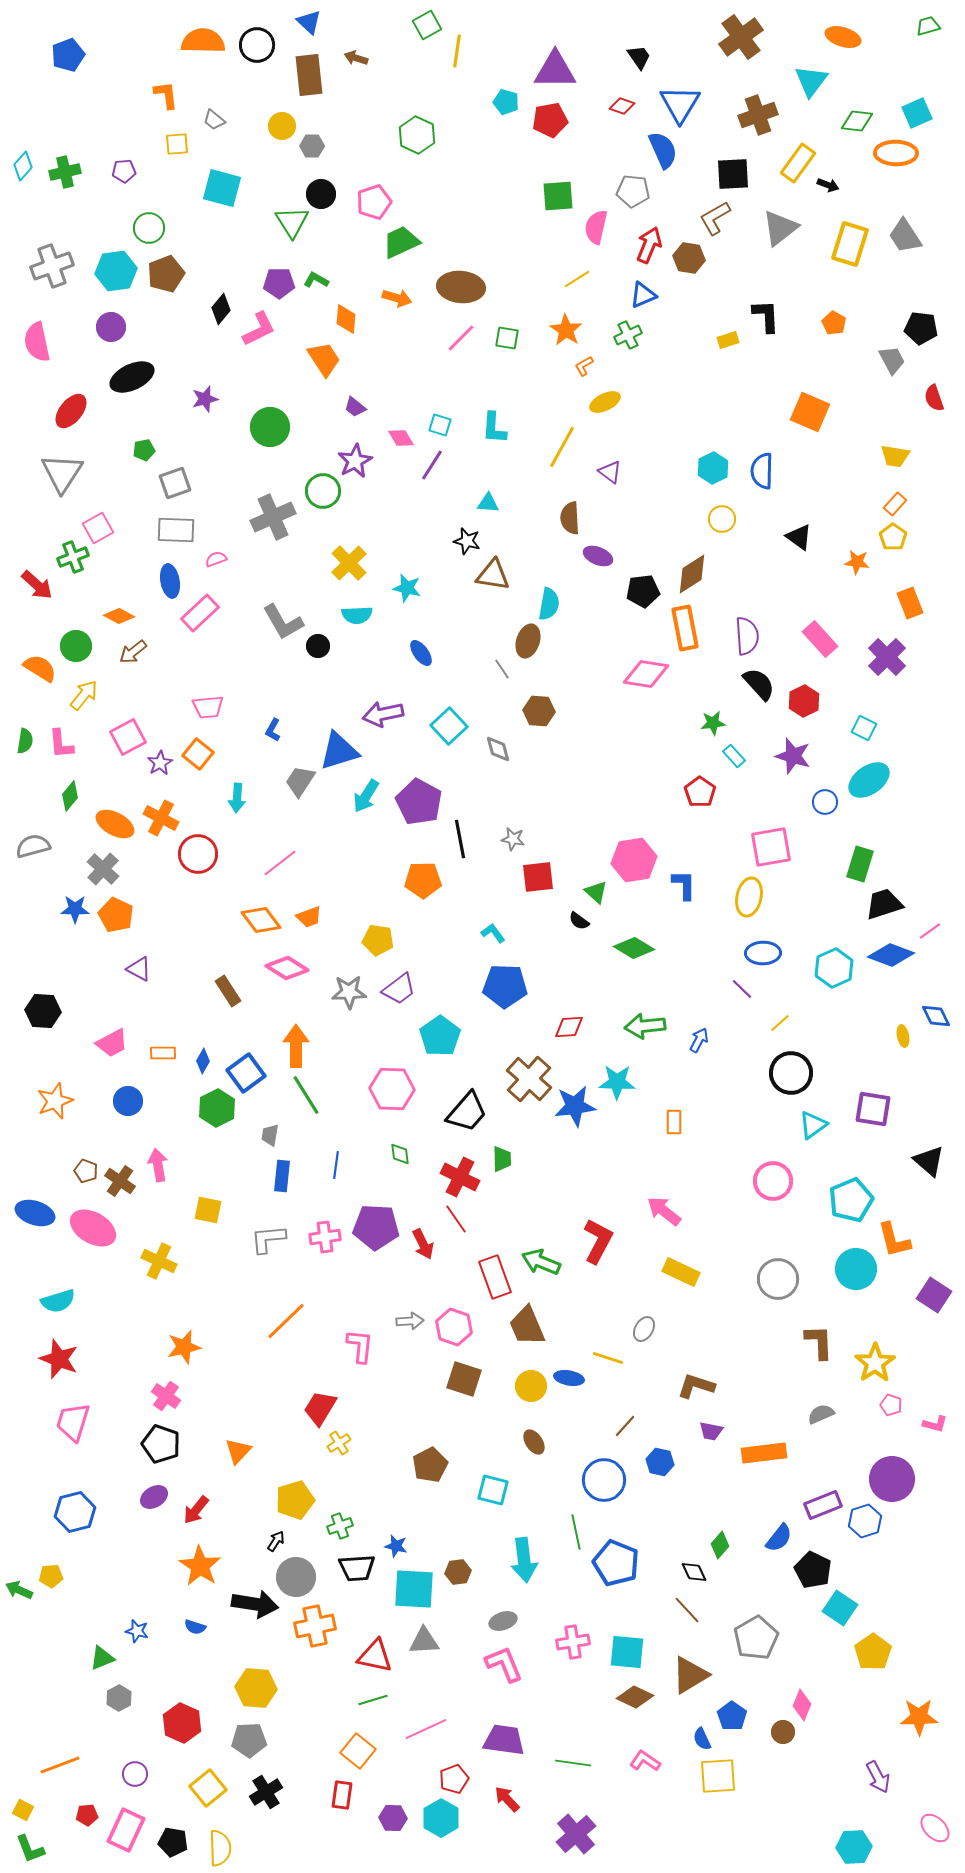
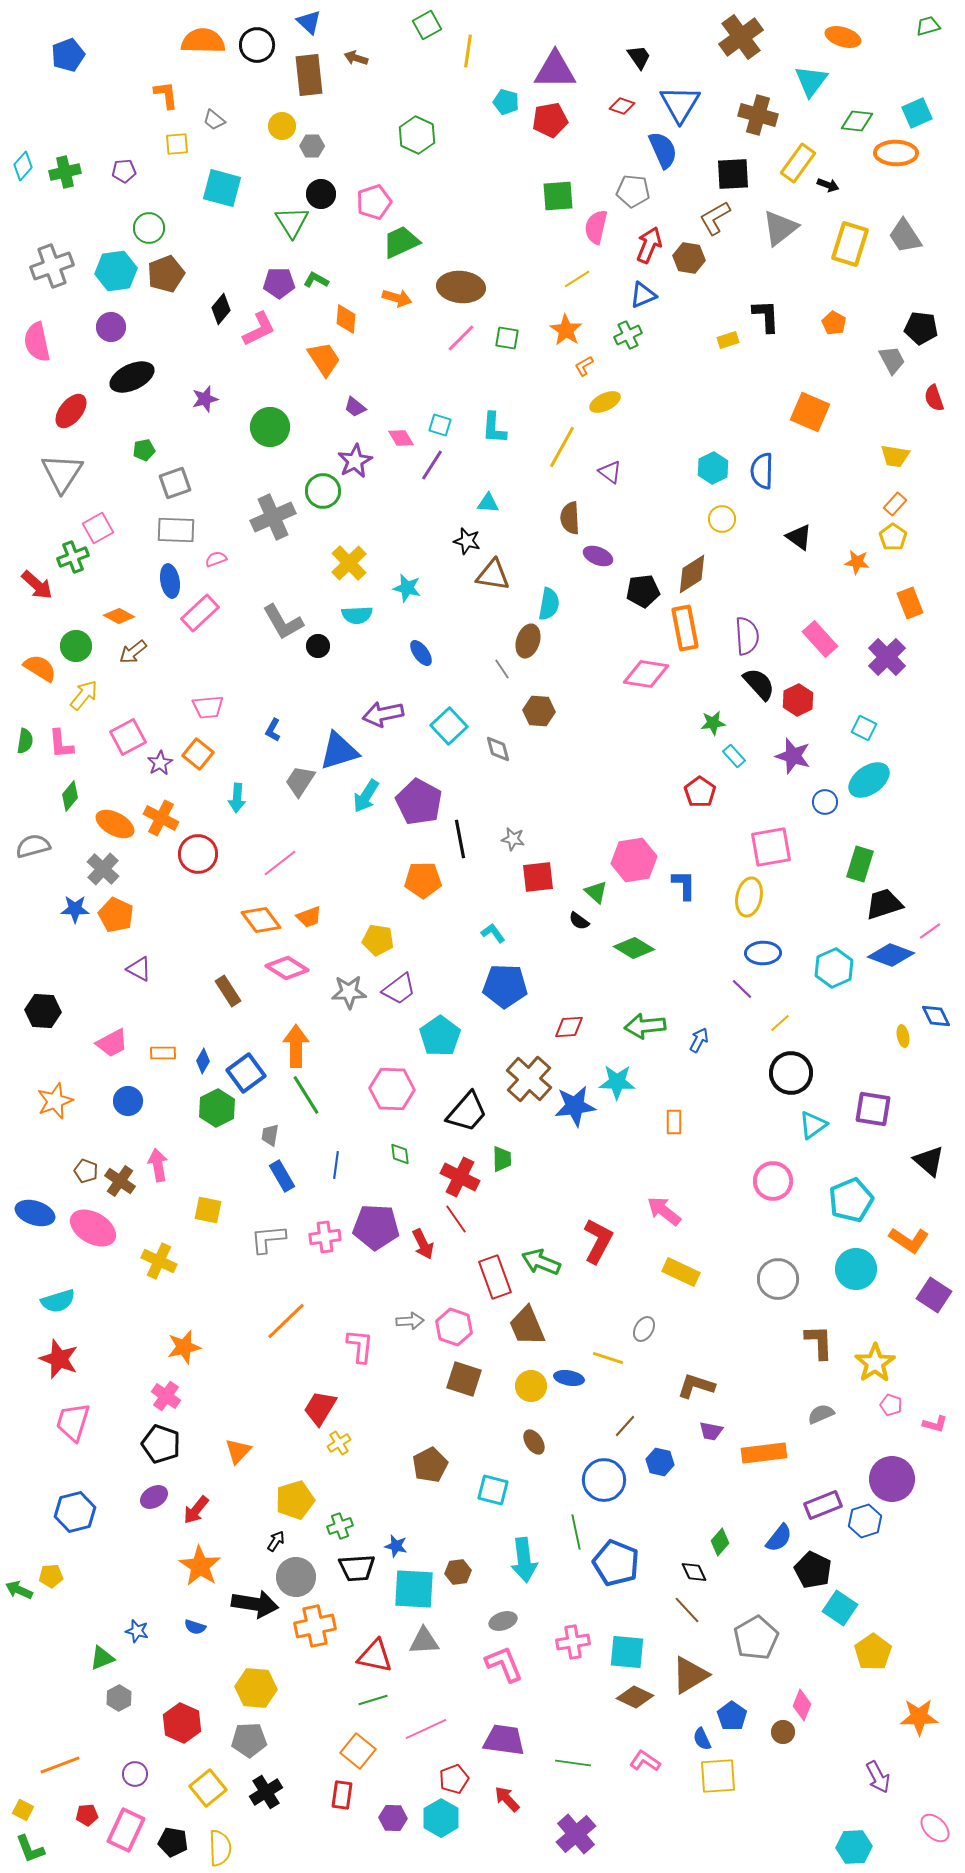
yellow line at (457, 51): moved 11 px right
brown cross at (758, 115): rotated 36 degrees clockwise
red hexagon at (804, 701): moved 6 px left, 1 px up
blue rectangle at (282, 1176): rotated 36 degrees counterclockwise
orange L-shape at (894, 1240): moved 15 px right; rotated 42 degrees counterclockwise
green diamond at (720, 1545): moved 3 px up
